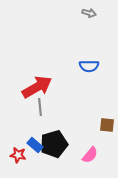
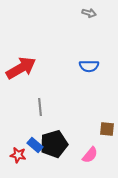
red arrow: moved 16 px left, 19 px up
brown square: moved 4 px down
